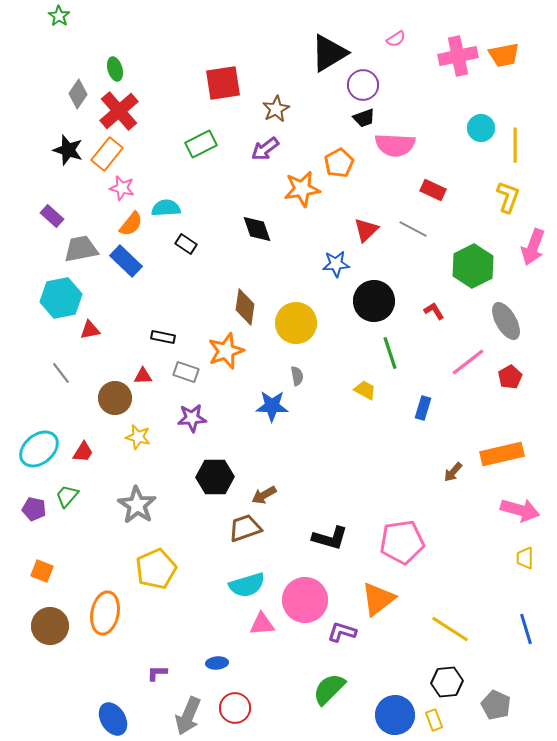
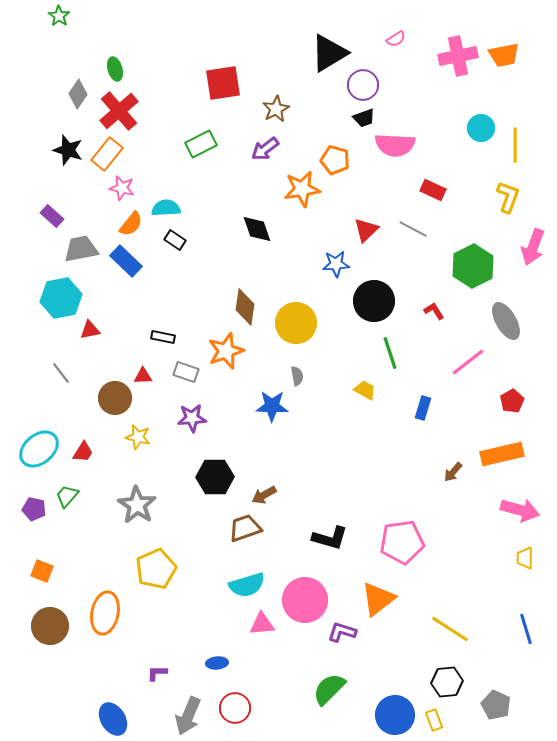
orange pentagon at (339, 163): moved 4 px left, 3 px up; rotated 28 degrees counterclockwise
black rectangle at (186, 244): moved 11 px left, 4 px up
red pentagon at (510, 377): moved 2 px right, 24 px down
